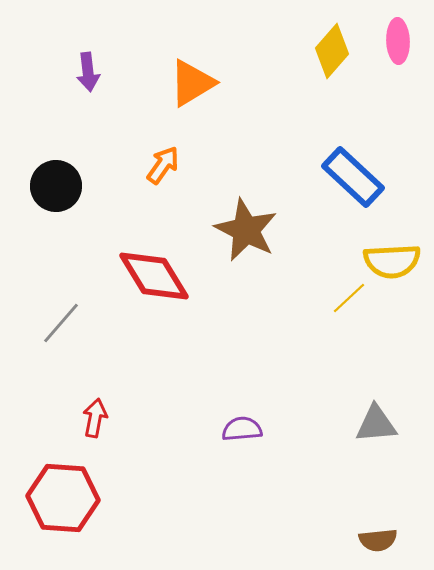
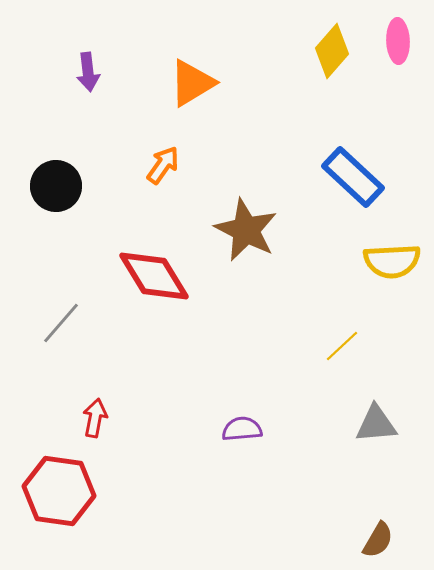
yellow line: moved 7 px left, 48 px down
red hexagon: moved 4 px left, 7 px up; rotated 4 degrees clockwise
brown semicircle: rotated 54 degrees counterclockwise
